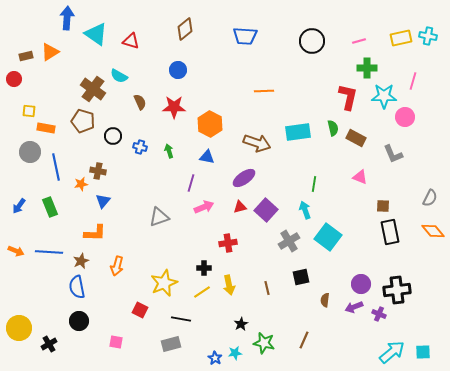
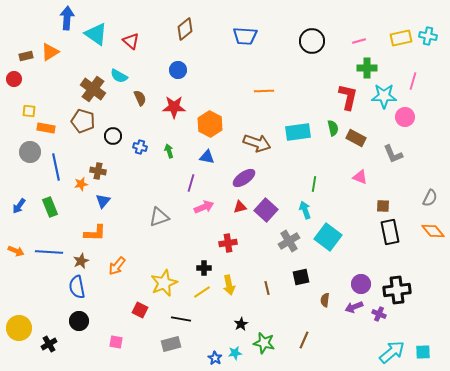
red triangle at (131, 41): rotated 24 degrees clockwise
brown semicircle at (140, 102): moved 4 px up
orange arrow at (117, 266): rotated 24 degrees clockwise
